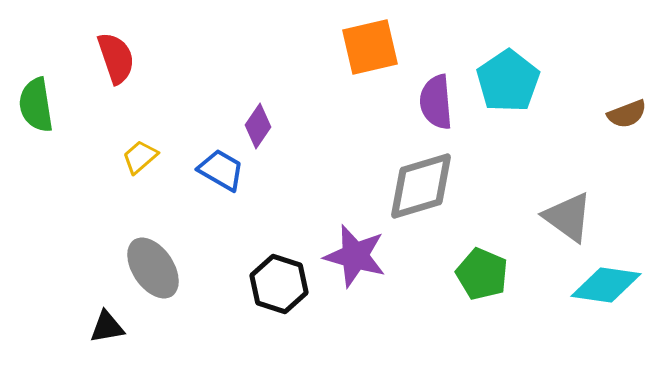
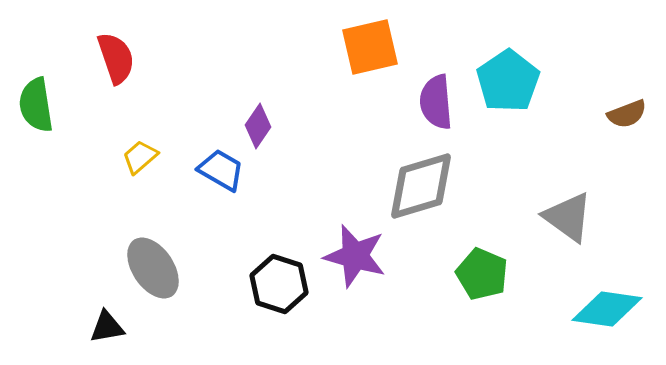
cyan diamond: moved 1 px right, 24 px down
